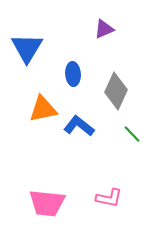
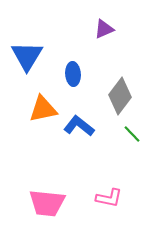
blue triangle: moved 8 px down
gray diamond: moved 4 px right, 5 px down; rotated 12 degrees clockwise
